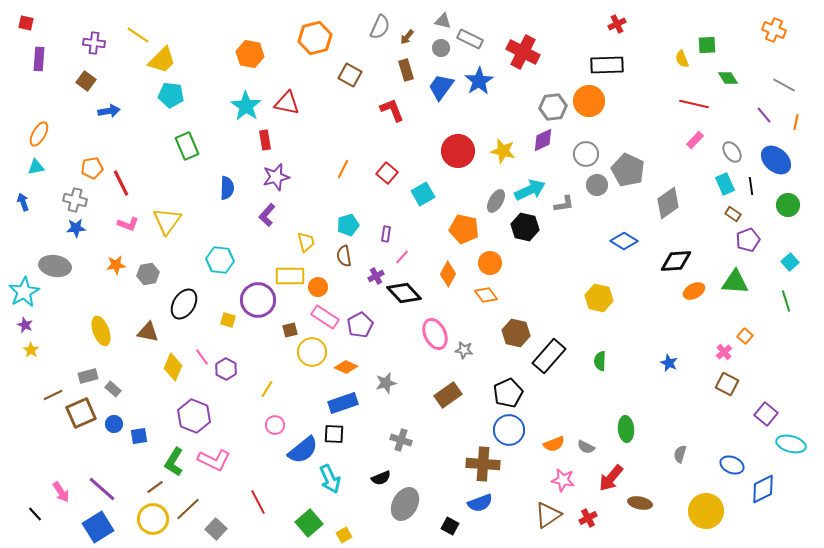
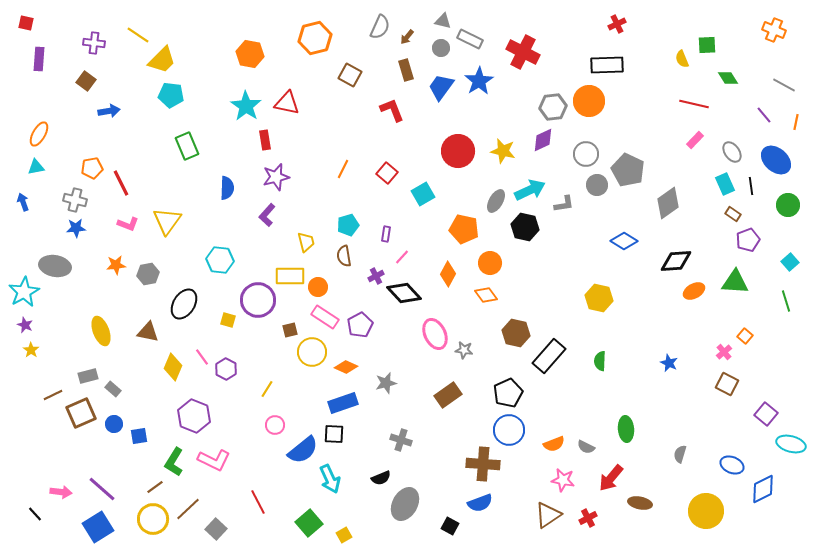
pink arrow at (61, 492): rotated 50 degrees counterclockwise
